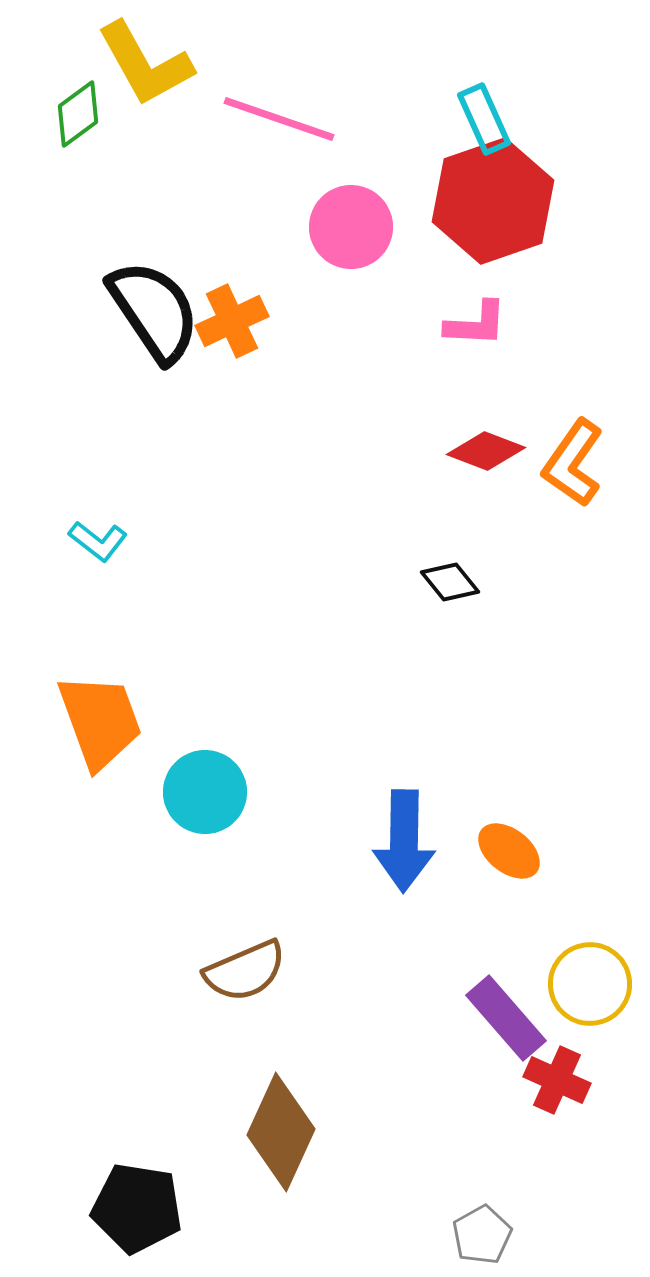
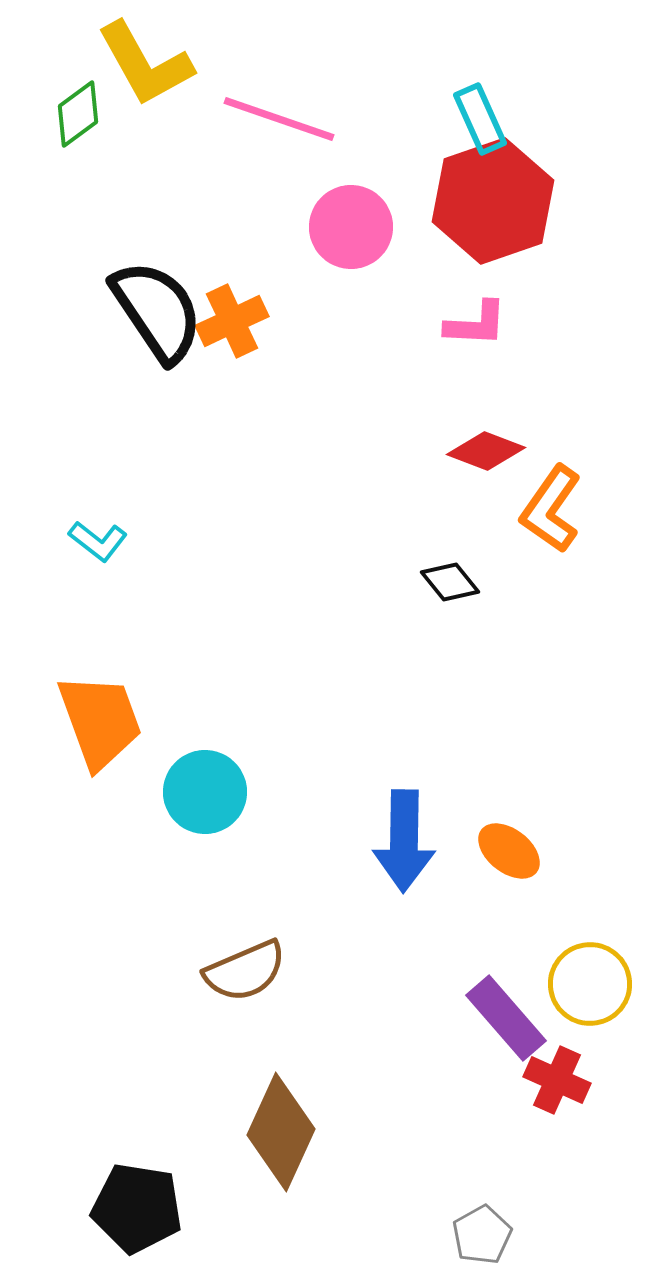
cyan rectangle: moved 4 px left
black semicircle: moved 3 px right
orange L-shape: moved 22 px left, 46 px down
